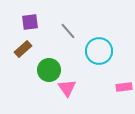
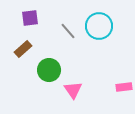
purple square: moved 4 px up
cyan circle: moved 25 px up
pink triangle: moved 6 px right, 2 px down
